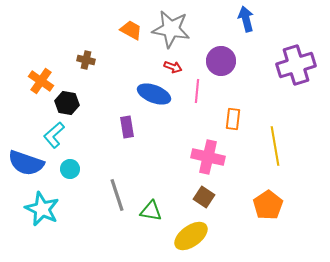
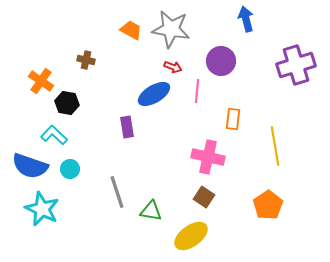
blue ellipse: rotated 52 degrees counterclockwise
cyan L-shape: rotated 84 degrees clockwise
blue semicircle: moved 4 px right, 3 px down
gray line: moved 3 px up
